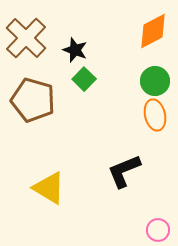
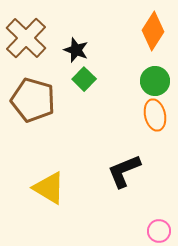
orange diamond: rotated 30 degrees counterclockwise
black star: moved 1 px right
pink circle: moved 1 px right, 1 px down
